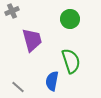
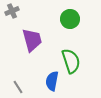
gray line: rotated 16 degrees clockwise
